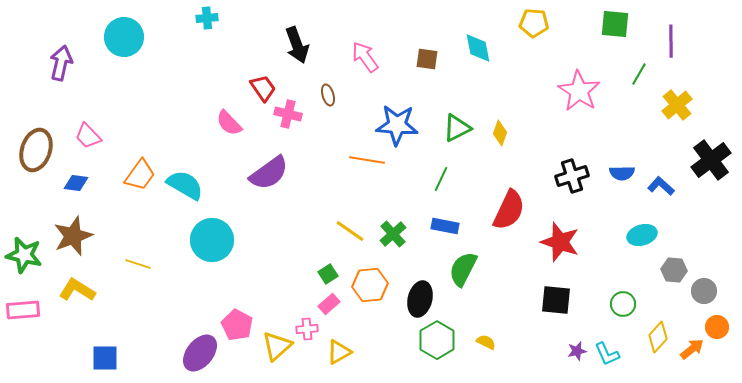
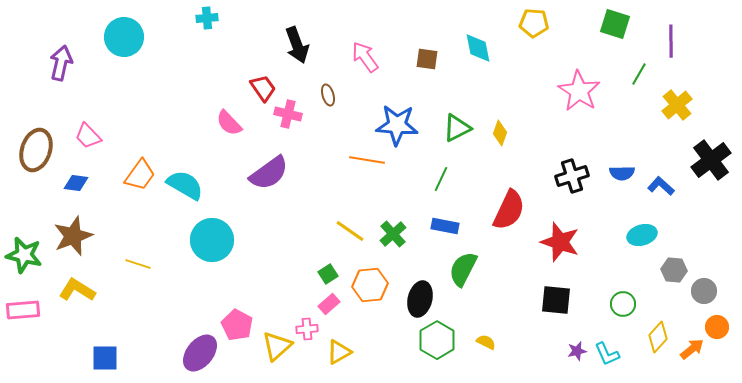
green square at (615, 24): rotated 12 degrees clockwise
